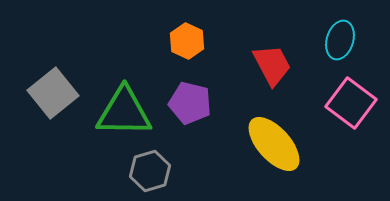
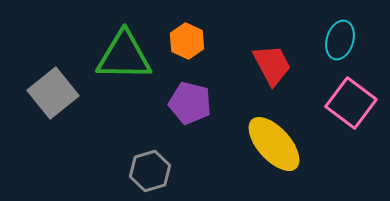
green triangle: moved 56 px up
